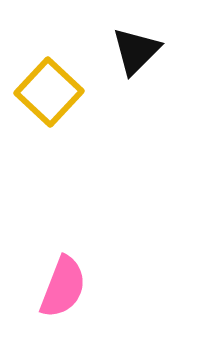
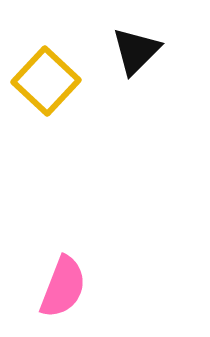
yellow square: moved 3 px left, 11 px up
